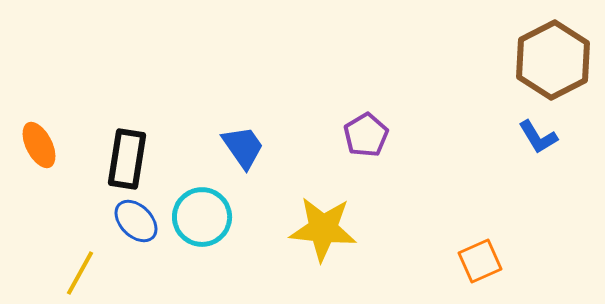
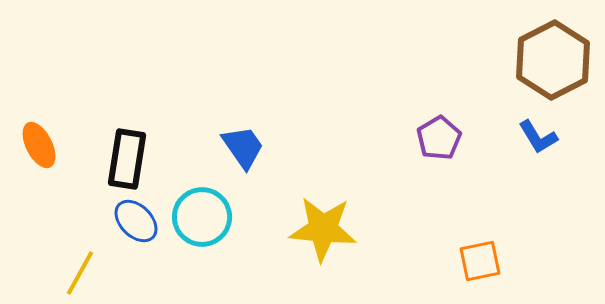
purple pentagon: moved 73 px right, 3 px down
orange square: rotated 12 degrees clockwise
